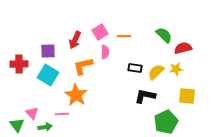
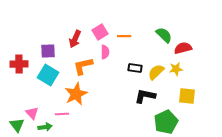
red arrow: moved 1 px up
orange star: moved 1 px up; rotated 15 degrees clockwise
